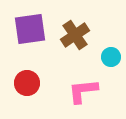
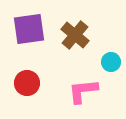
purple square: moved 1 px left
brown cross: rotated 16 degrees counterclockwise
cyan circle: moved 5 px down
